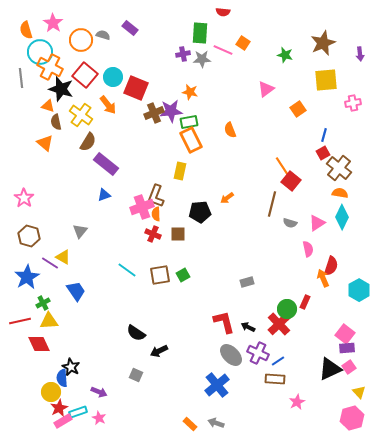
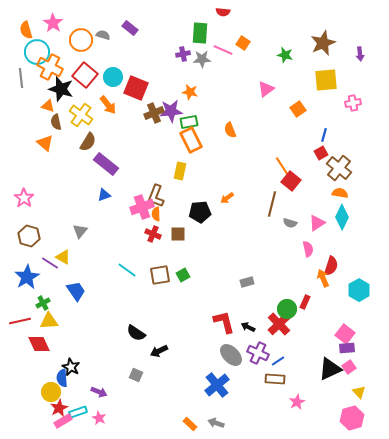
cyan circle at (40, 52): moved 3 px left
red square at (323, 153): moved 2 px left
